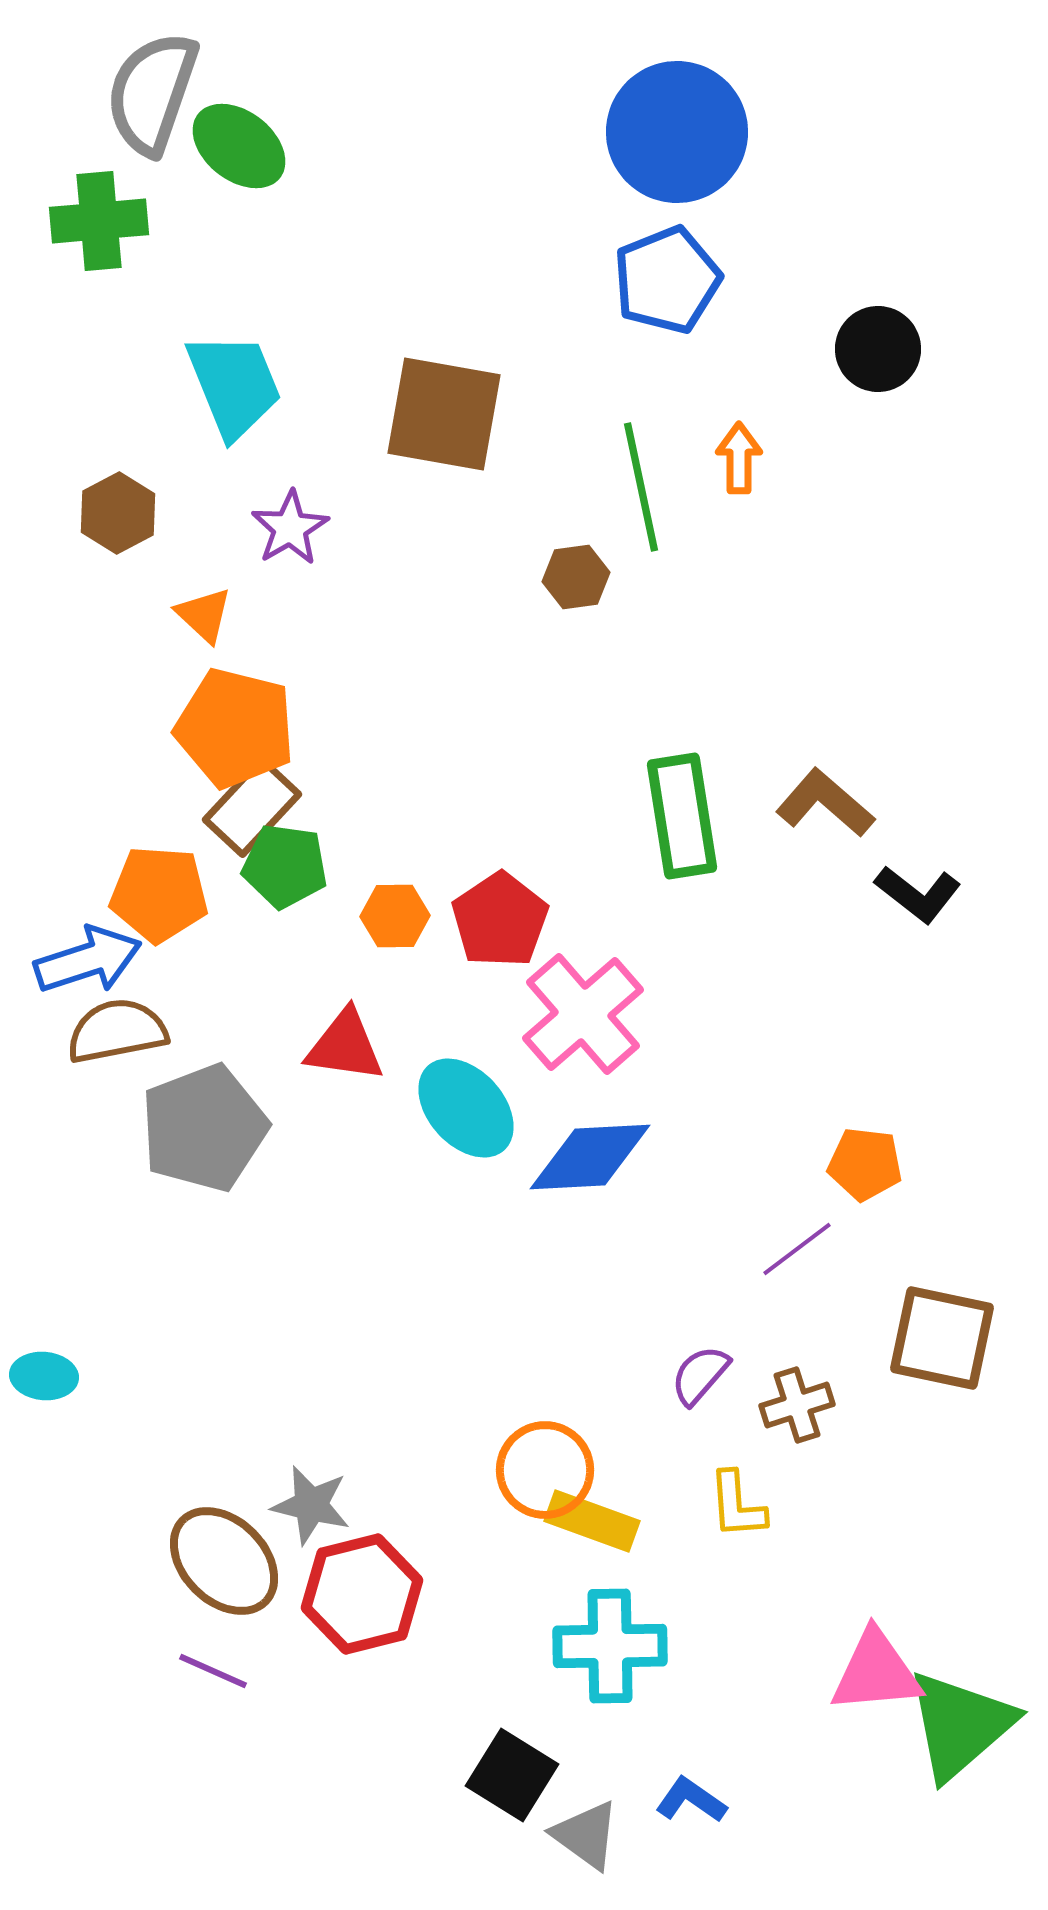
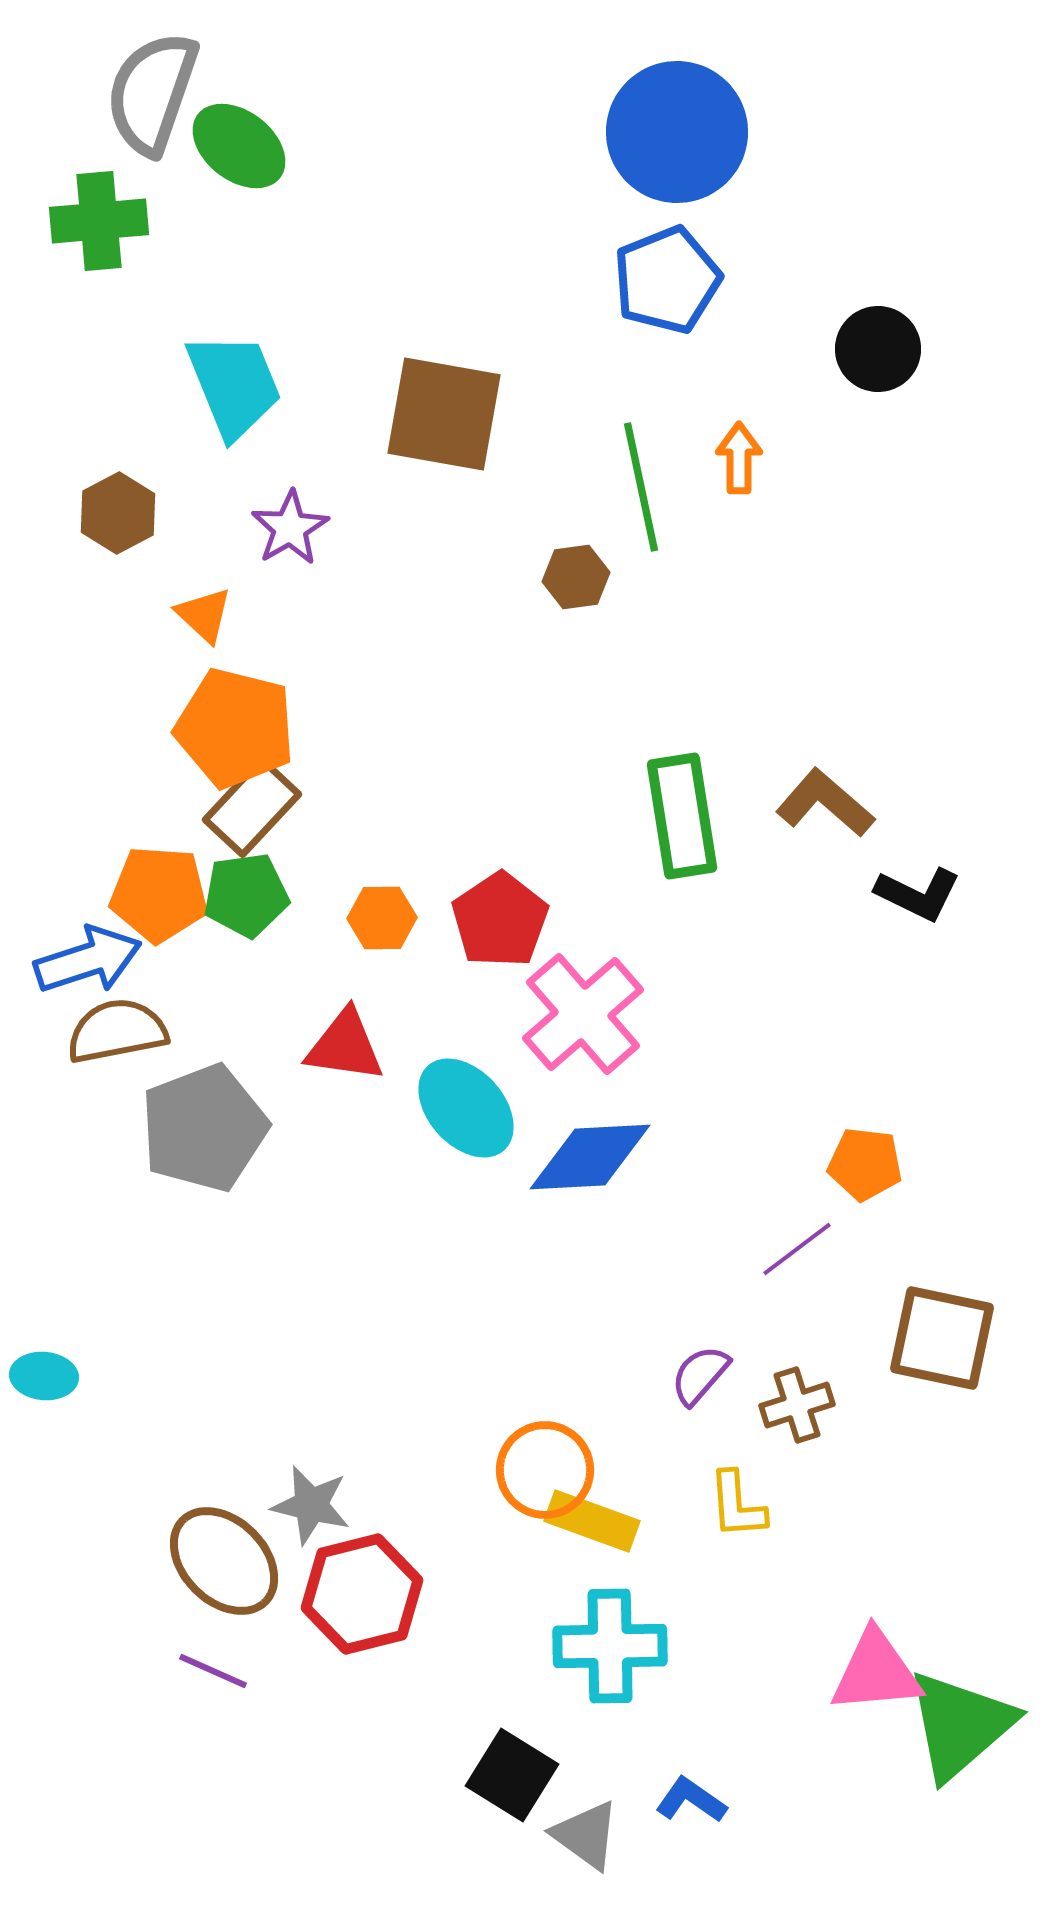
green pentagon at (285, 866): moved 39 px left, 29 px down; rotated 16 degrees counterclockwise
black L-shape at (918, 894): rotated 12 degrees counterclockwise
orange hexagon at (395, 916): moved 13 px left, 2 px down
